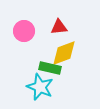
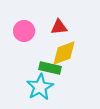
cyan star: rotated 20 degrees clockwise
